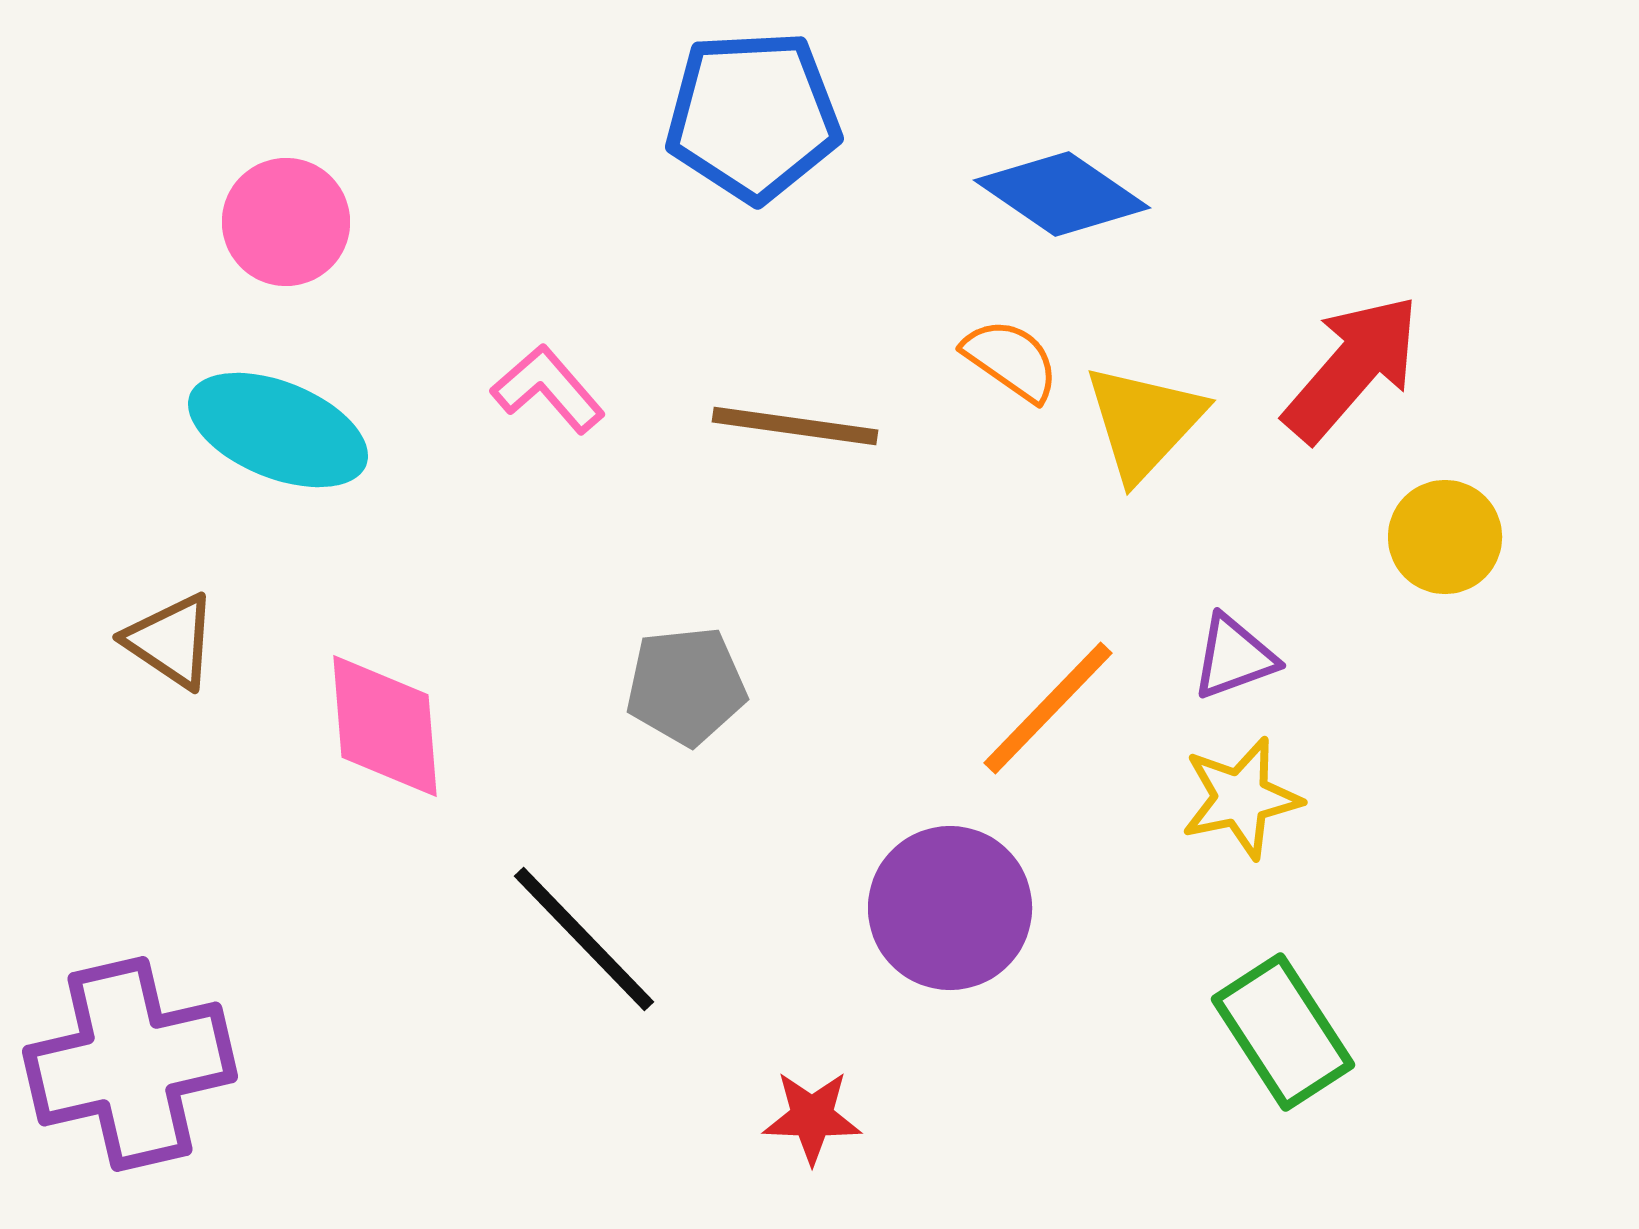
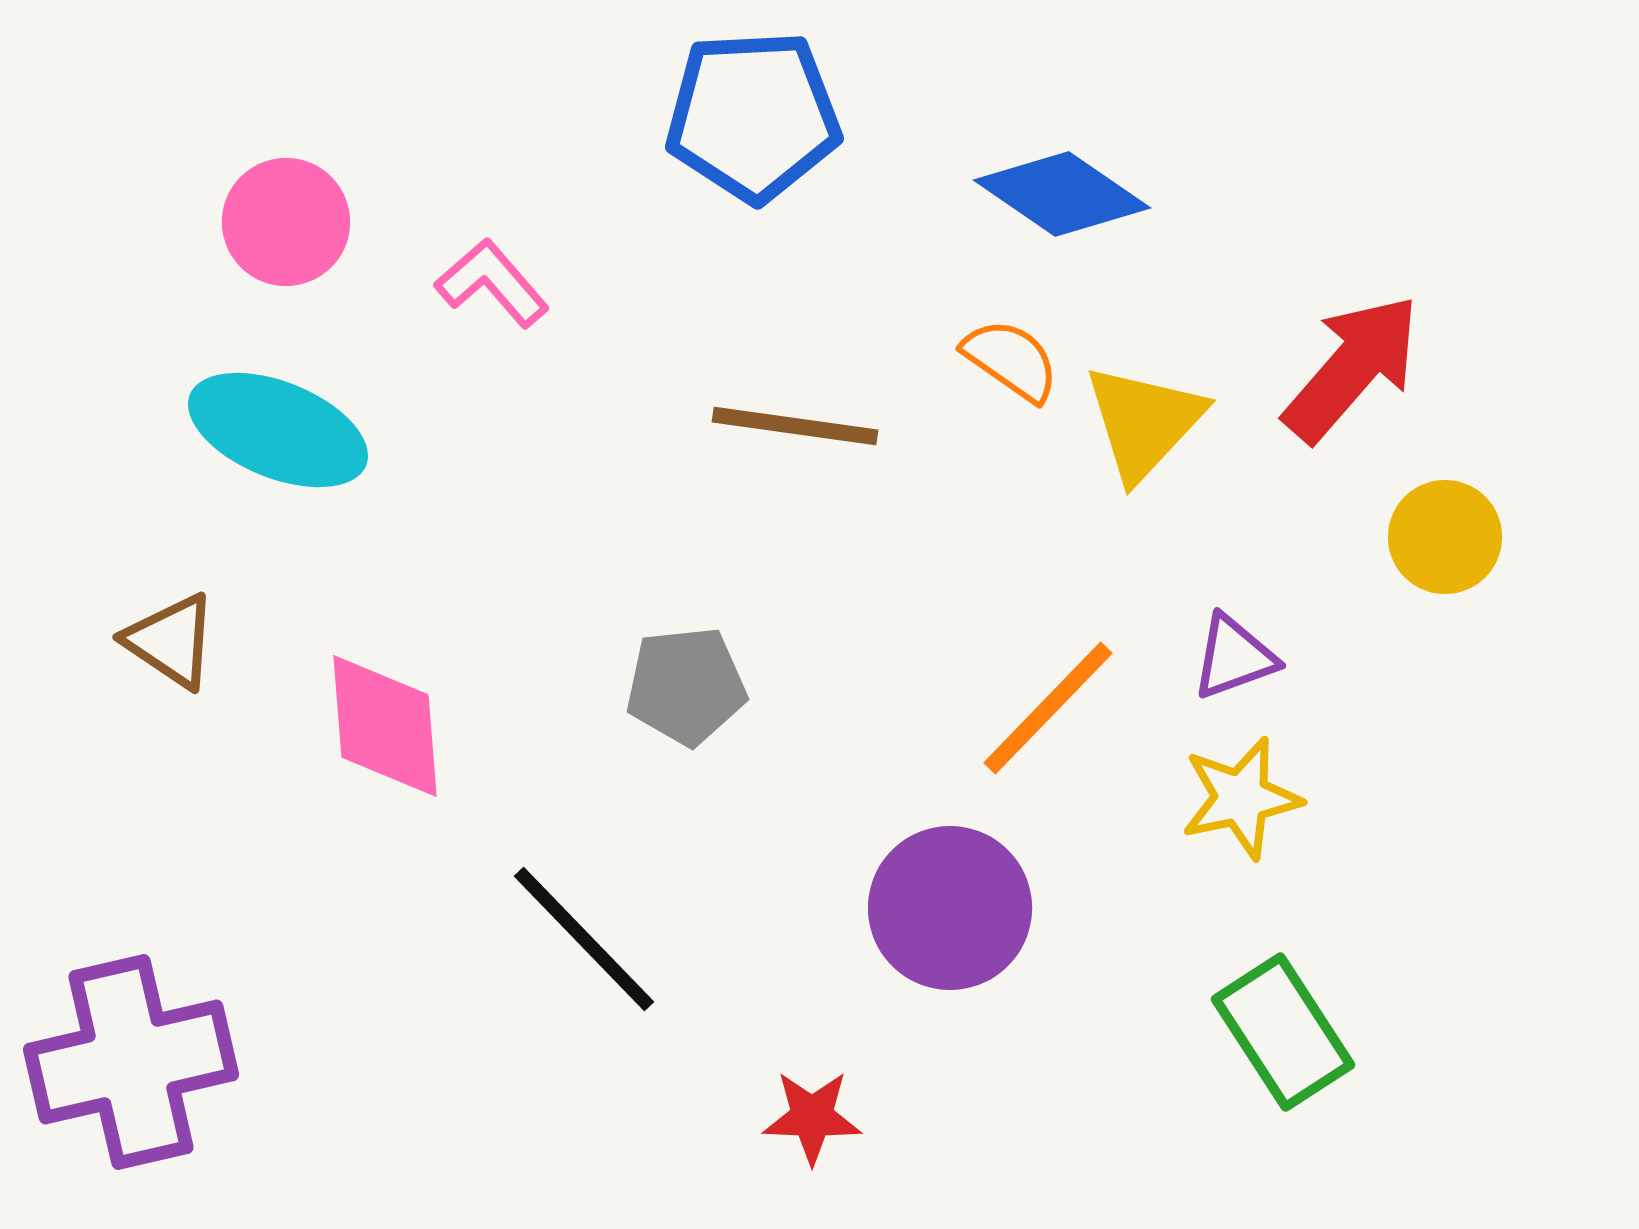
pink L-shape: moved 56 px left, 106 px up
purple cross: moved 1 px right, 2 px up
